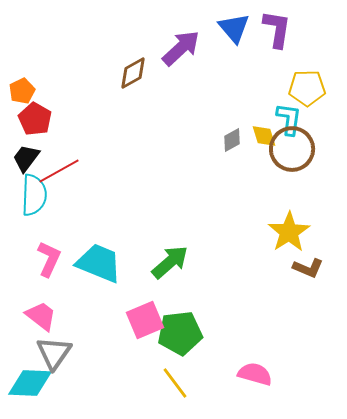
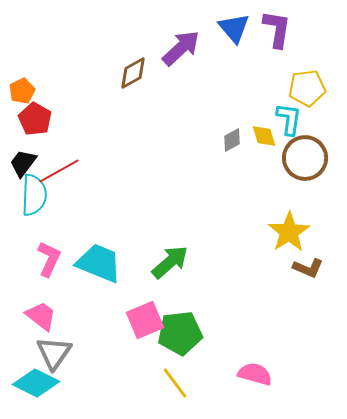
yellow pentagon: rotated 6 degrees counterclockwise
brown circle: moved 13 px right, 9 px down
black trapezoid: moved 3 px left, 5 px down
cyan diamond: moved 6 px right; rotated 24 degrees clockwise
